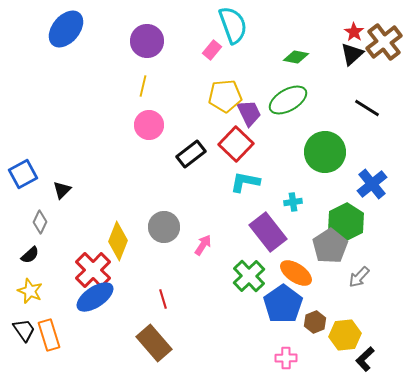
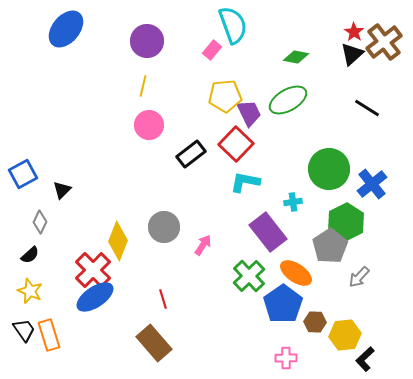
green circle at (325, 152): moved 4 px right, 17 px down
brown hexagon at (315, 322): rotated 25 degrees clockwise
